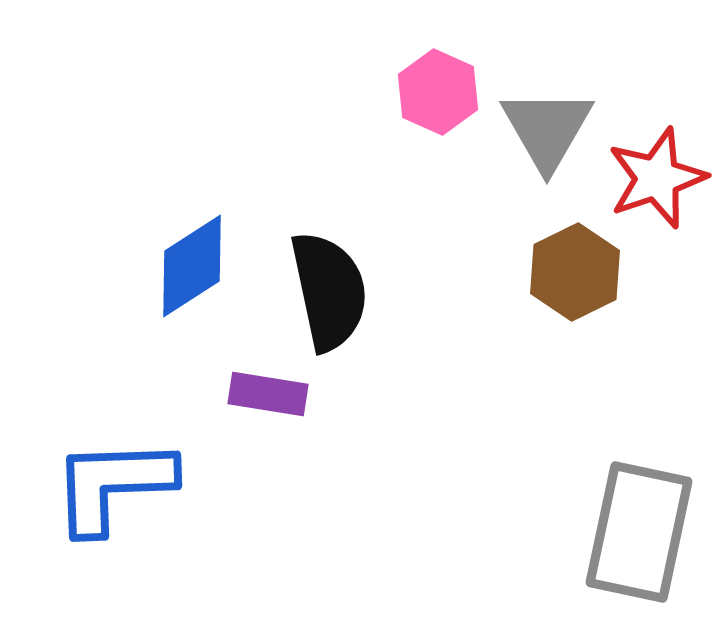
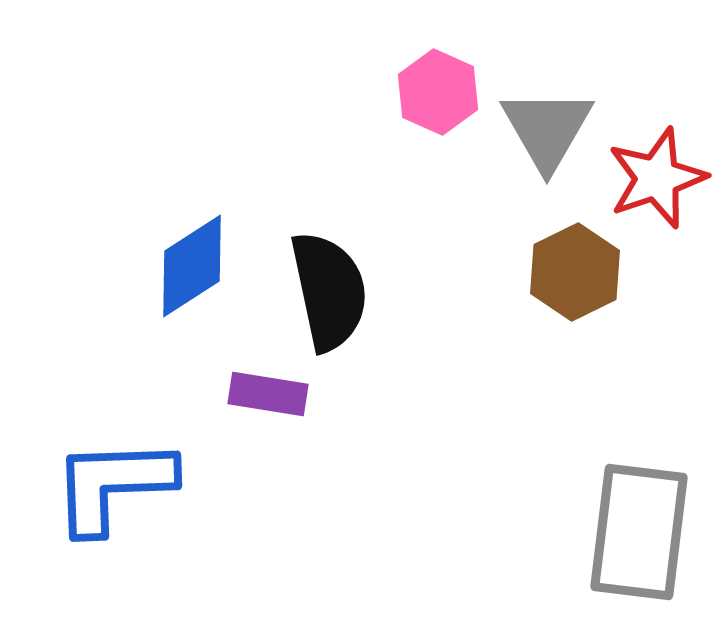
gray rectangle: rotated 5 degrees counterclockwise
